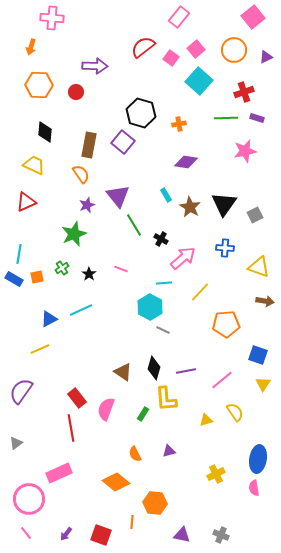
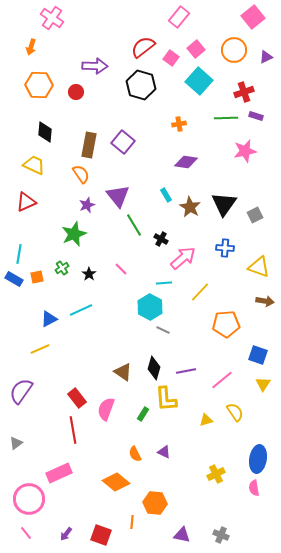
pink cross at (52, 18): rotated 30 degrees clockwise
black hexagon at (141, 113): moved 28 px up
purple rectangle at (257, 118): moved 1 px left, 2 px up
pink line at (121, 269): rotated 24 degrees clockwise
red line at (71, 428): moved 2 px right, 2 px down
purple triangle at (169, 451): moved 5 px left, 1 px down; rotated 40 degrees clockwise
